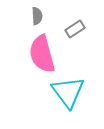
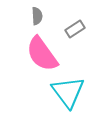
pink semicircle: rotated 21 degrees counterclockwise
